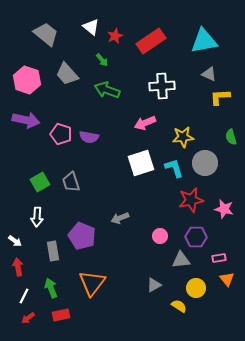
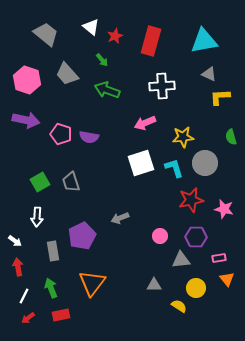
red rectangle at (151, 41): rotated 40 degrees counterclockwise
purple pentagon at (82, 236): rotated 24 degrees clockwise
gray triangle at (154, 285): rotated 28 degrees clockwise
